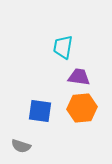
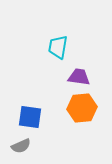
cyan trapezoid: moved 5 px left
blue square: moved 10 px left, 6 px down
gray semicircle: rotated 42 degrees counterclockwise
